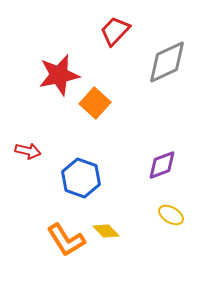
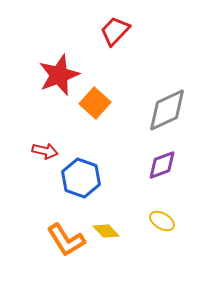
gray diamond: moved 48 px down
red star: rotated 9 degrees counterclockwise
red arrow: moved 17 px right
yellow ellipse: moved 9 px left, 6 px down
